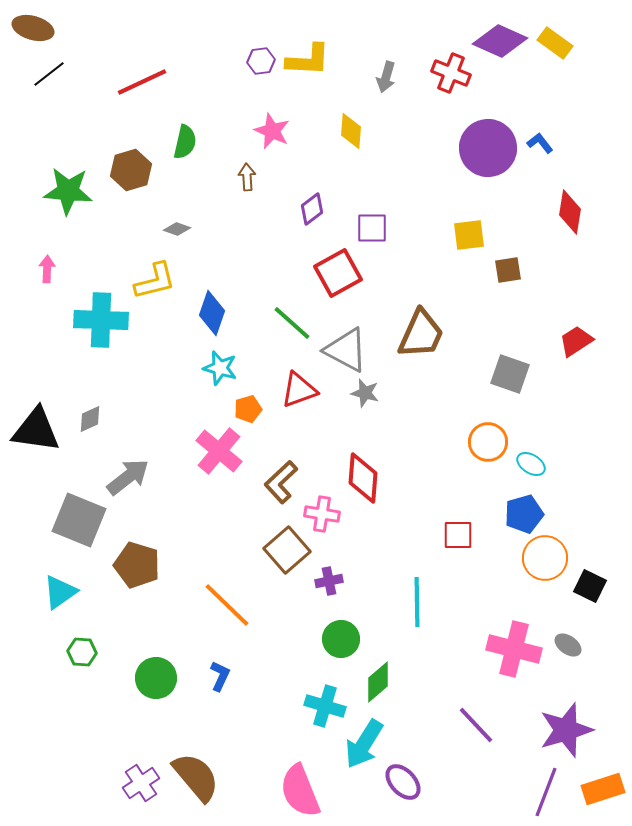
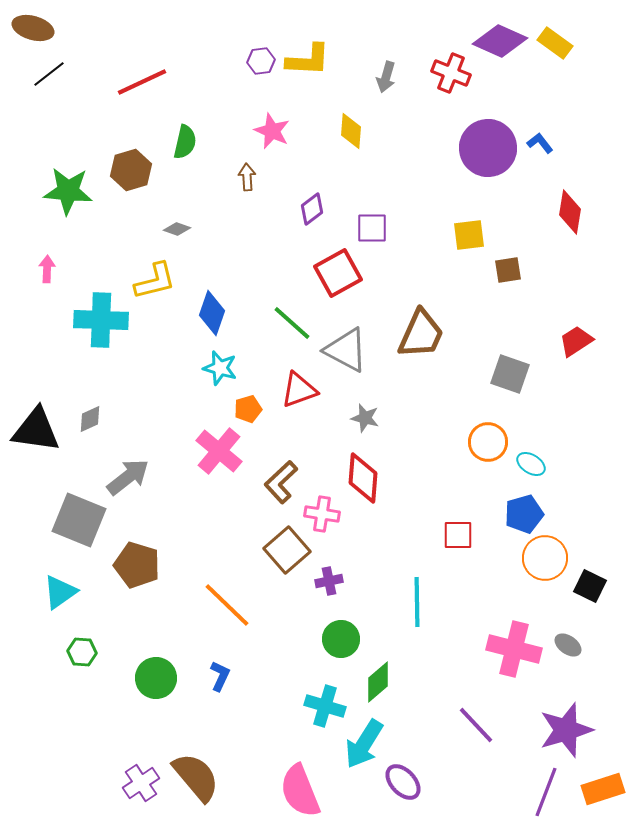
gray star at (365, 393): moved 25 px down
